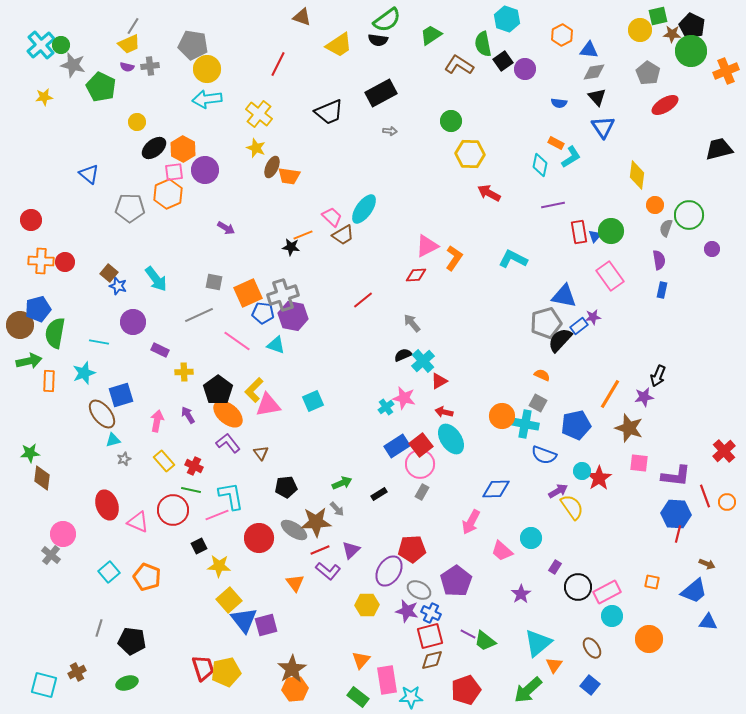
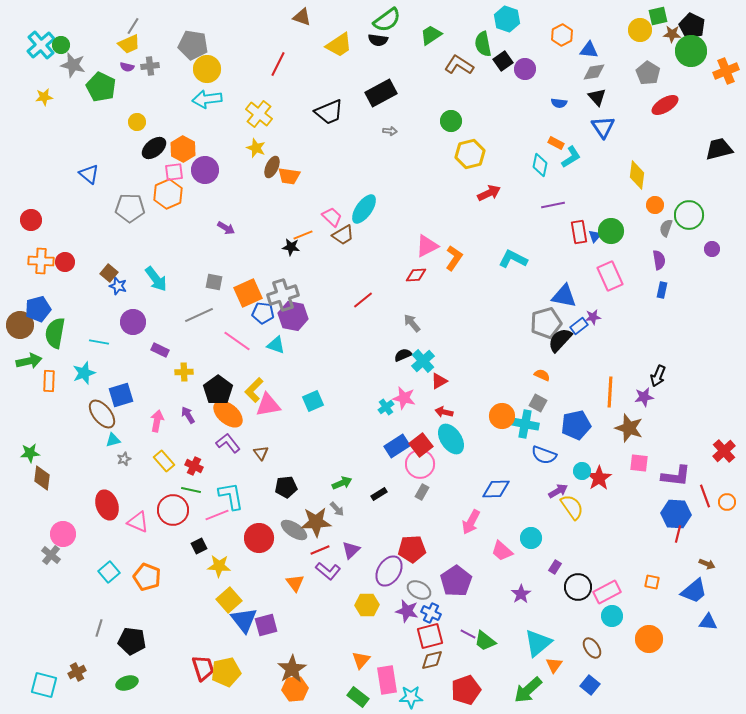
yellow hexagon at (470, 154): rotated 16 degrees counterclockwise
red arrow at (489, 193): rotated 125 degrees clockwise
pink rectangle at (610, 276): rotated 12 degrees clockwise
orange line at (610, 394): moved 2 px up; rotated 28 degrees counterclockwise
